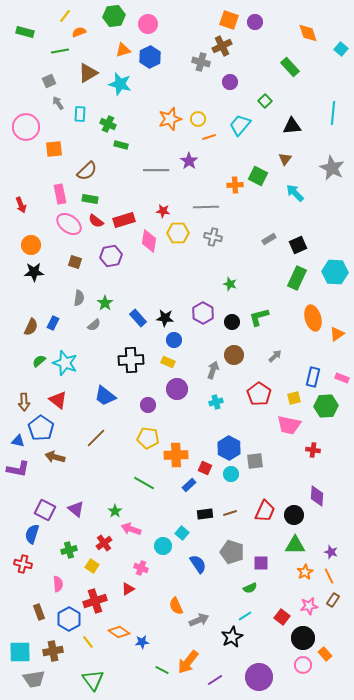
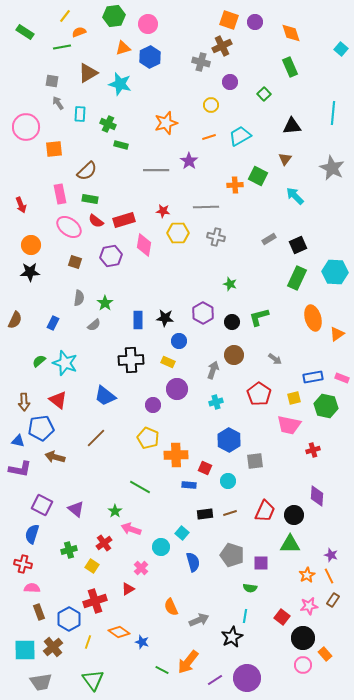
green rectangle at (25, 32): rotated 18 degrees clockwise
orange diamond at (308, 33): moved 17 px left
orange triangle at (123, 50): moved 2 px up
green line at (60, 51): moved 2 px right, 4 px up
green rectangle at (290, 67): rotated 18 degrees clockwise
gray square at (49, 81): moved 3 px right; rotated 32 degrees clockwise
green square at (265, 101): moved 1 px left, 7 px up
orange star at (170, 119): moved 4 px left, 4 px down
yellow circle at (198, 119): moved 13 px right, 14 px up
cyan trapezoid at (240, 125): moved 11 px down; rotated 20 degrees clockwise
cyan arrow at (295, 193): moved 3 px down
pink ellipse at (69, 224): moved 3 px down
gray cross at (213, 237): moved 3 px right
pink diamond at (149, 241): moved 5 px left, 4 px down
black star at (34, 272): moved 4 px left
blue rectangle at (138, 318): moved 2 px down; rotated 42 degrees clockwise
brown semicircle at (31, 327): moved 16 px left, 7 px up
blue circle at (174, 340): moved 5 px right, 1 px down
gray arrow at (275, 356): moved 3 px down; rotated 80 degrees clockwise
blue rectangle at (313, 377): rotated 66 degrees clockwise
purple circle at (148, 405): moved 5 px right
green hexagon at (326, 406): rotated 15 degrees clockwise
blue pentagon at (41, 428): rotated 30 degrees clockwise
yellow pentagon at (148, 438): rotated 15 degrees clockwise
blue hexagon at (229, 448): moved 8 px up
red cross at (313, 450): rotated 24 degrees counterclockwise
purple L-shape at (18, 469): moved 2 px right
cyan circle at (231, 474): moved 3 px left, 7 px down
green line at (144, 483): moved 4 px left, 4 px down
blue rectangle at (189, 485): rotated 48 degrees clockwise
purple square at (45, 510): moved 3 px left, 5 px up
green triangle at (295, 545): moved 5 px left, 1 px up
cyan circle at (163, 546): moved 2 px left, 1 px down
gray pentagon at (232, 552): moved 3 px down
purple star at (331, 552): moved 3 px down
blue semicircle at (198, 564): moved 5 px left, 2 px up; rotated 18 degrees clockwise
pink cross at (141, 568): rotated 24 degrees clockwise
orange star at (305, 572): moved 2 px right, 3 px down
pink semicircle at (58, 584): moved 26 px left, 4 px down; rotated 84 degrees counterclockwise
green semicircle at (250, 588): rotated 32 degrees clockwise
orange semicircle at (176, 606): moved 5 px left, 1 px down
cyan line at (245, 616): rotated 48 degrees counterclockwise
yellow line at (88, 642): rotated 56 degrees clockwise
blue star at (142, 642): rotated 24 degrees clockwise
brown cross at (53, 651): moved 4 px up; rotated 30 degrees counterclockwise
cyan square at (20, 652): moved 5 px right, 2 px up
purple circle at (259, 677): moved 12 px left, 1 px down
gray trapezoid at (34, 679): moved 7 px right, 3 px down
